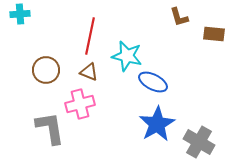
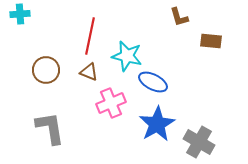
brown rectangle: moved 3 px left, 7 px down
pink cross: moved 31 px right, 1 px up; rotated 8 degrees counterclockwise
